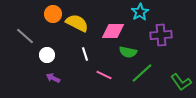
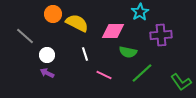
purple arrow: moved 6 px left, 5 px up
